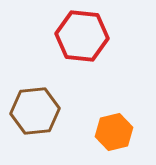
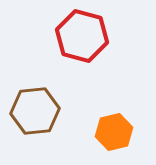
red hexagon: rotated 9 degrees clockwise
